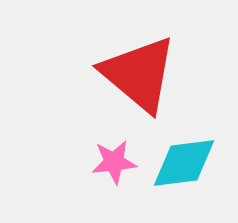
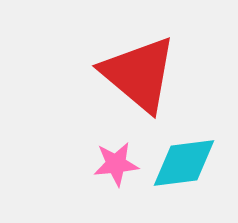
pink star: moved 2 px right, 2 px down
